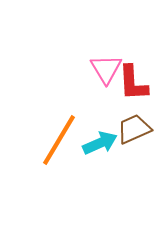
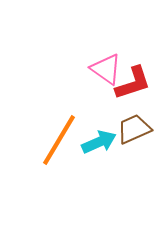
pink triangle: rotated 24 degrees counterclockwise
red L-shape: rotated 105 degrees counterclockwise
cyan arrow: moved 1 px left, 1 px up
